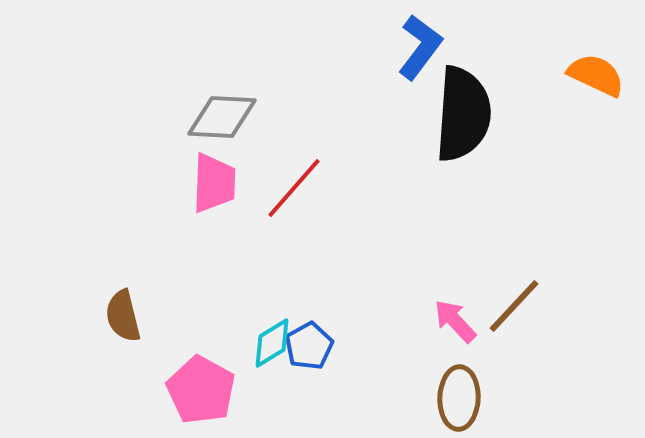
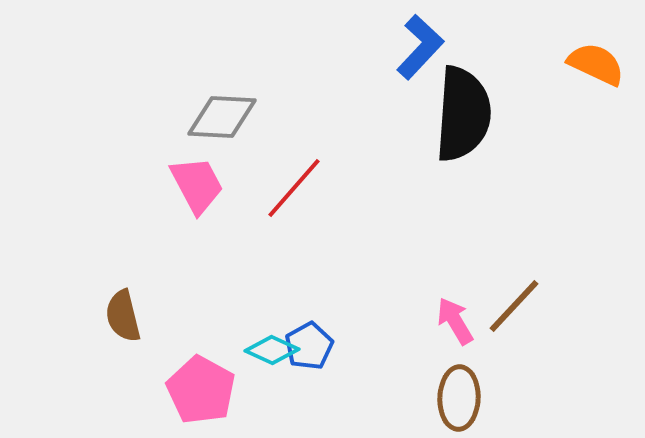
blue L-shape: rotated 6 degrees clockwise
orange semicircle: moved 11 px up
pink trapezoid: moved 17 px left, 2 px down; rotated 30 degrees counterclockwise
pink arrow: rotated 12 degrees clockwise
cyan diamond: moved 7 px down; rotated 56 degrees clockwise
